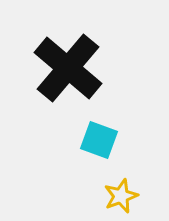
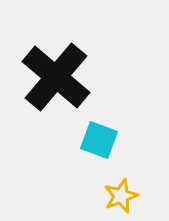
black cross: moved 12 px left, 9 px down
